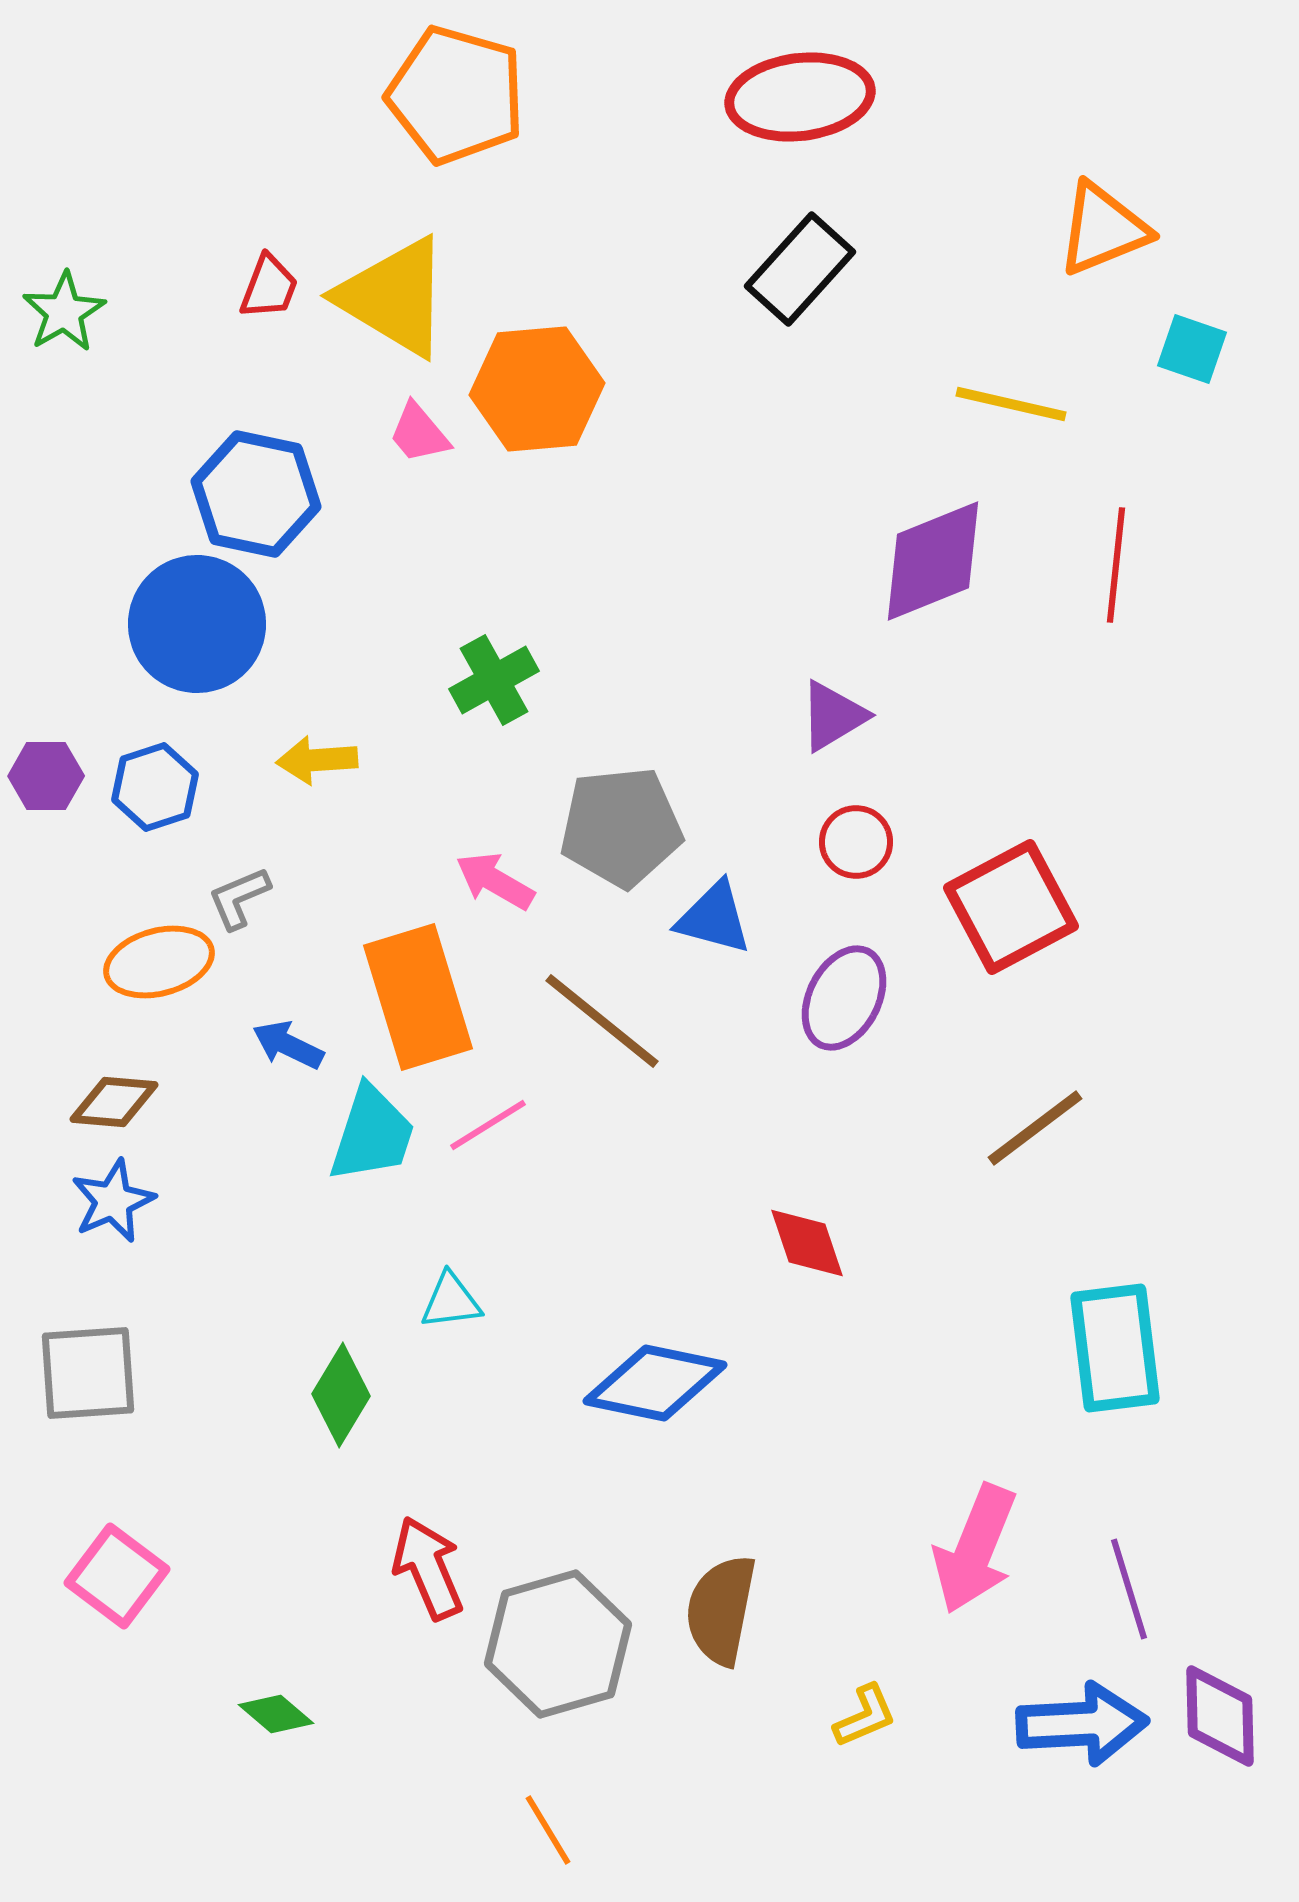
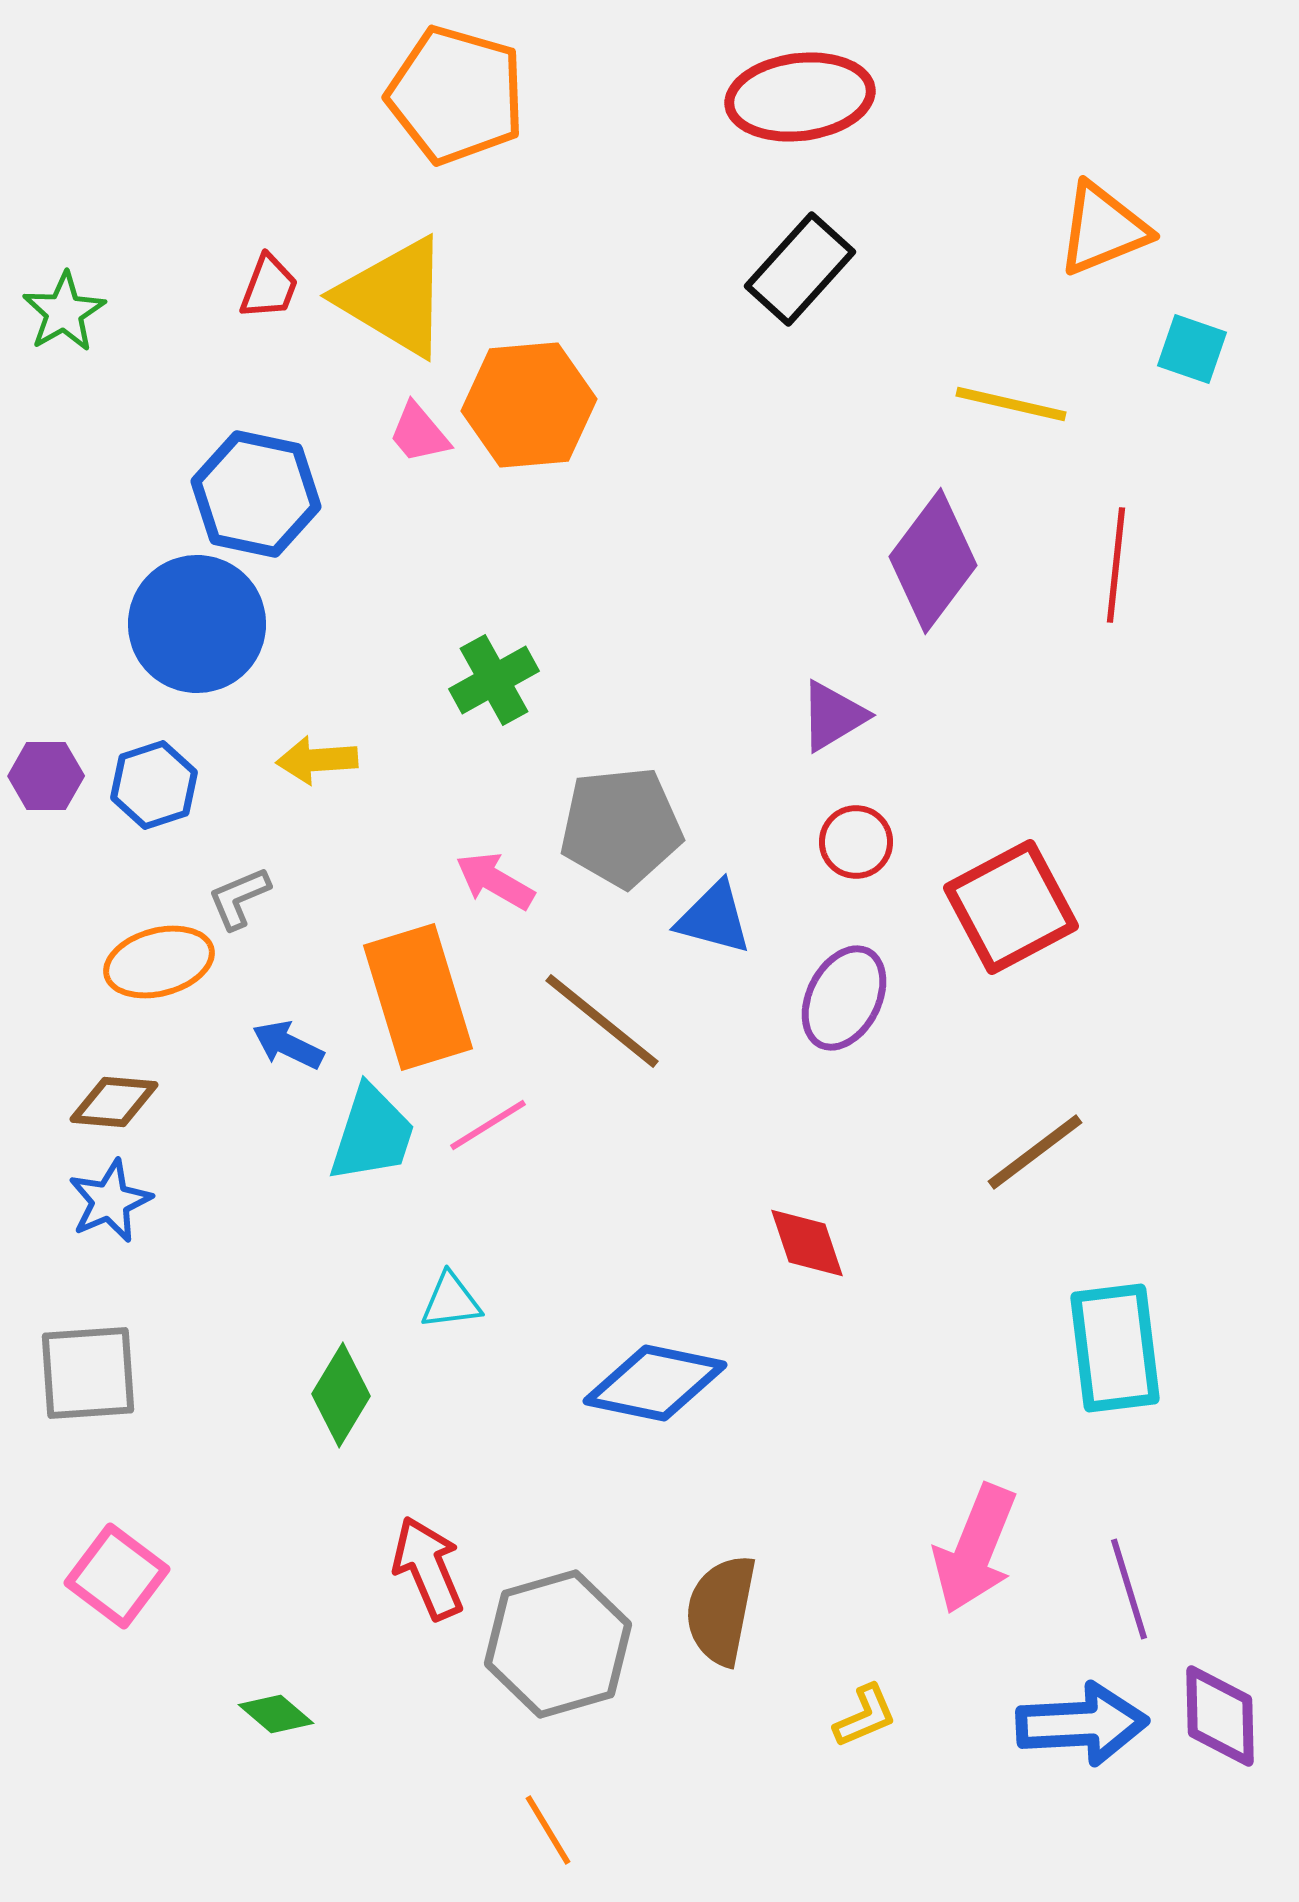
orange hexagon at (537, 389): moved 8 px left, 16 px down
purple diamond at (933, 561): rotated 31 degrees counterclockwise
blue hexagon at (155, 787): moved 1 px left, 2 px up
brown line at (1035, 1128): moved 24 px down
blue star at (113, 1201): moved 3 px left
